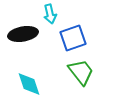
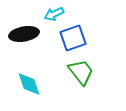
cyan arrow: moved 4 px right; rotated 78 degrees clockwise
black ellipse: moved 1 px right
